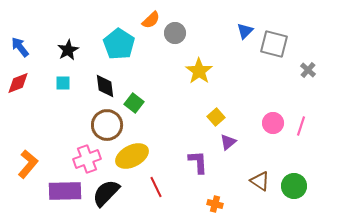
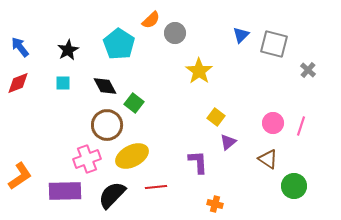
blue triangle: moved 4 px left, 4 px down
black diamond: rotated 20 degrees counterclockwise
yellow square: rotated 12 degrees counterclockwise
orange L-shape: moved 8 px left, 12 px down; rotated 16 degrees clockwise
brown triangle: moved 8 px right, 22 px up
red line: rotated 70 degrees counterclockwise
black semicircle: moved 6 px right, 2 px down
